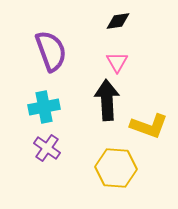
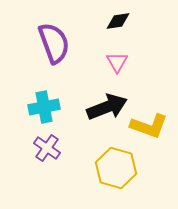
purple semicircle: moved 3 px right, 8 px up
black arrow: moved 7 px down; rotated 72 degrees clockwise
yellow hexagon: rotated 12 degrees clockwise
